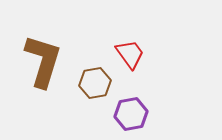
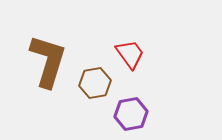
brown L-shape: moved 5 px right
